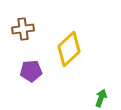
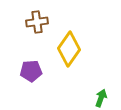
brown cross: moved 14 px right, 7 px up
yellow diamond: rotated 12 degrees counterclockwise
